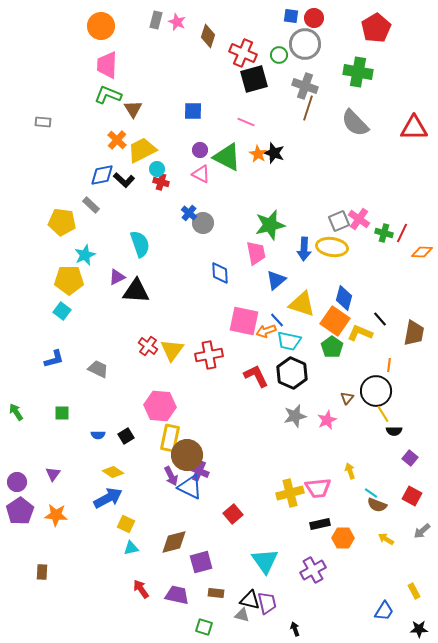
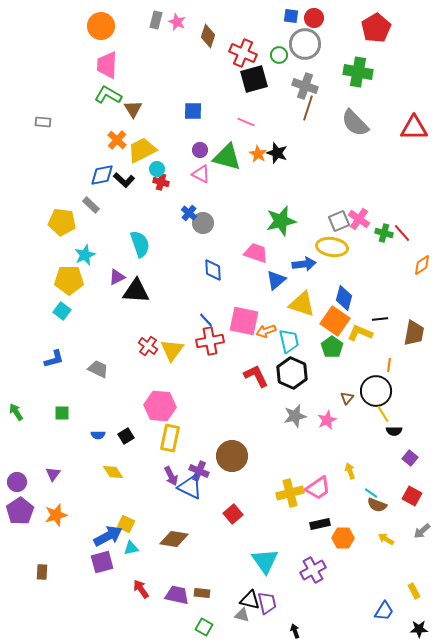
green L-shape at (108, 95): rotated 8 degrees clockwise
black star at (274, 153): moved 3 px right
green triangle at (227, 157): rotated 12 degrees counterclockwise
green star at (270, 225): moved 11 px right, 4 px up
red line at (402, 233): rotated 66 degrees counterclockwise
blue arrow at (304, 249): moved 15 px down; rotated 100 degrees counterclockwise
orange diamond at (422, 252): moved 13 px down; rotated 35 degrees counterclockwise
pink trapezoid at (256, 253): rotated 60 degrees counterclockwise
blue diamond at (220, 273): moved 7 px left, 3 px up
black line at (380, 319): rotated 56 degrees counterclockwise
blue line at (277, 320): moved 71 px left
cyan trapezoid at (289, 341): rotated 115 degrees counterclockwise
red cross at (209, 355): moved 1 px right, 14 px up
brown circle at (187, 455): moved 45 px right, 1 px down
yellow diamond at (113, 472): rotated 25 degrees clockwise
pink trapezoid at (318, 488): rotated 28 degrees counterclockwise
blue arrow at (108, 498): moved 38 px down
orange star at (56, 515): rotated 20 degrees counterclockwise
brown diamond at (174, 542): moved 3 px up; rotated 24 degrees clockwise
purple square at (201, 562): moved 99 px left
brown rectangle at (216, 593): moved 14 px left
green square at (204, 627): rotated 12 degrees clockwise
black arrow at (295, 629): moved 2 px down
